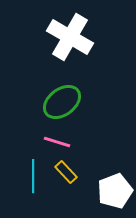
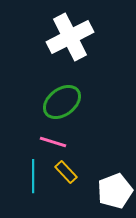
white cross: rotated 33 degrees clockwise
pink line: moved 4 px left
